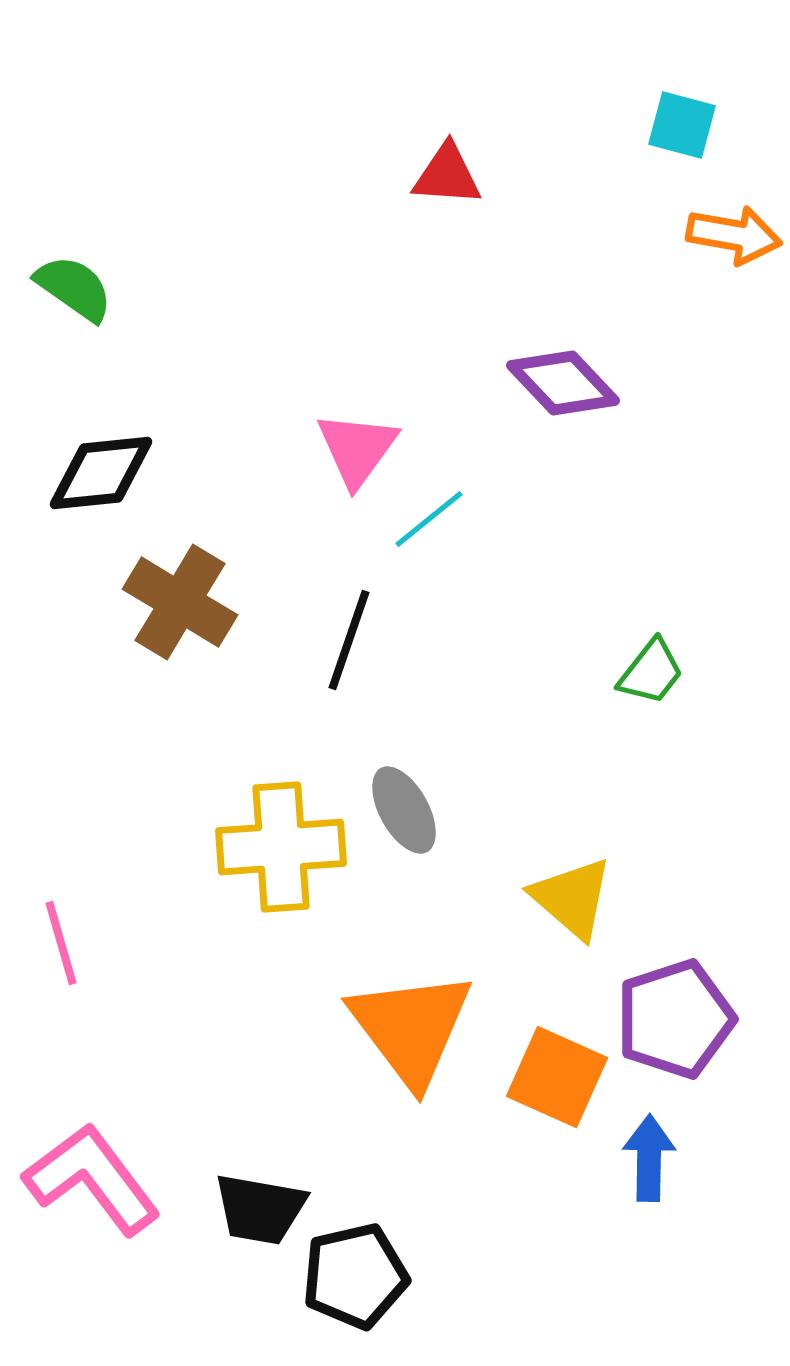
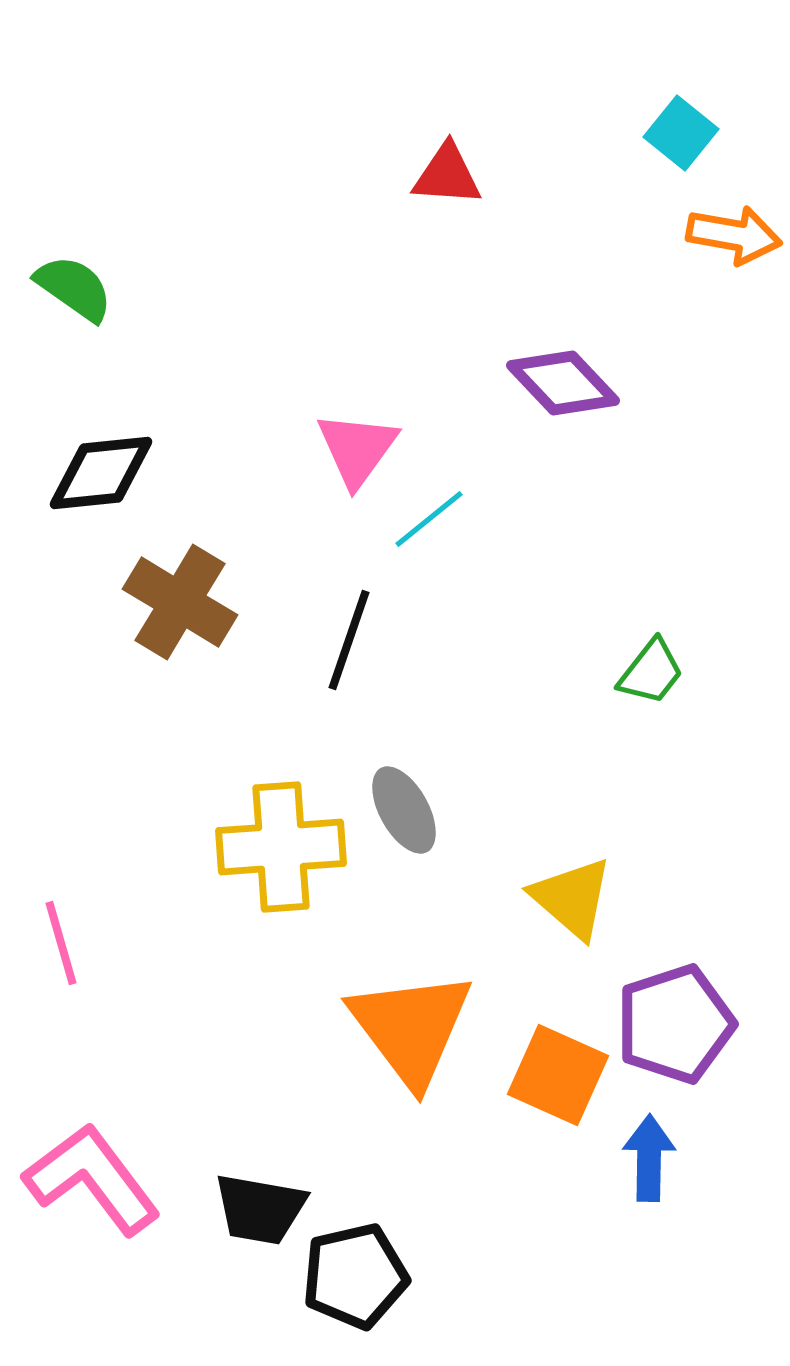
cyan square: moved 1 px left, 8 px down; rotated 24 degrees clockwise
purple pentagon: moved 5 px down
orange square: moved 1 px right, 2 px up
